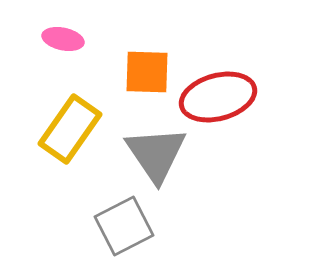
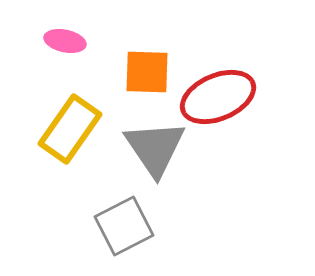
pink ellipse: moved 2 px right, 2 px down
red ellipse: rotated 8 degrees counterclockwise
gray triangle: moved 1 px left, 6 px up
